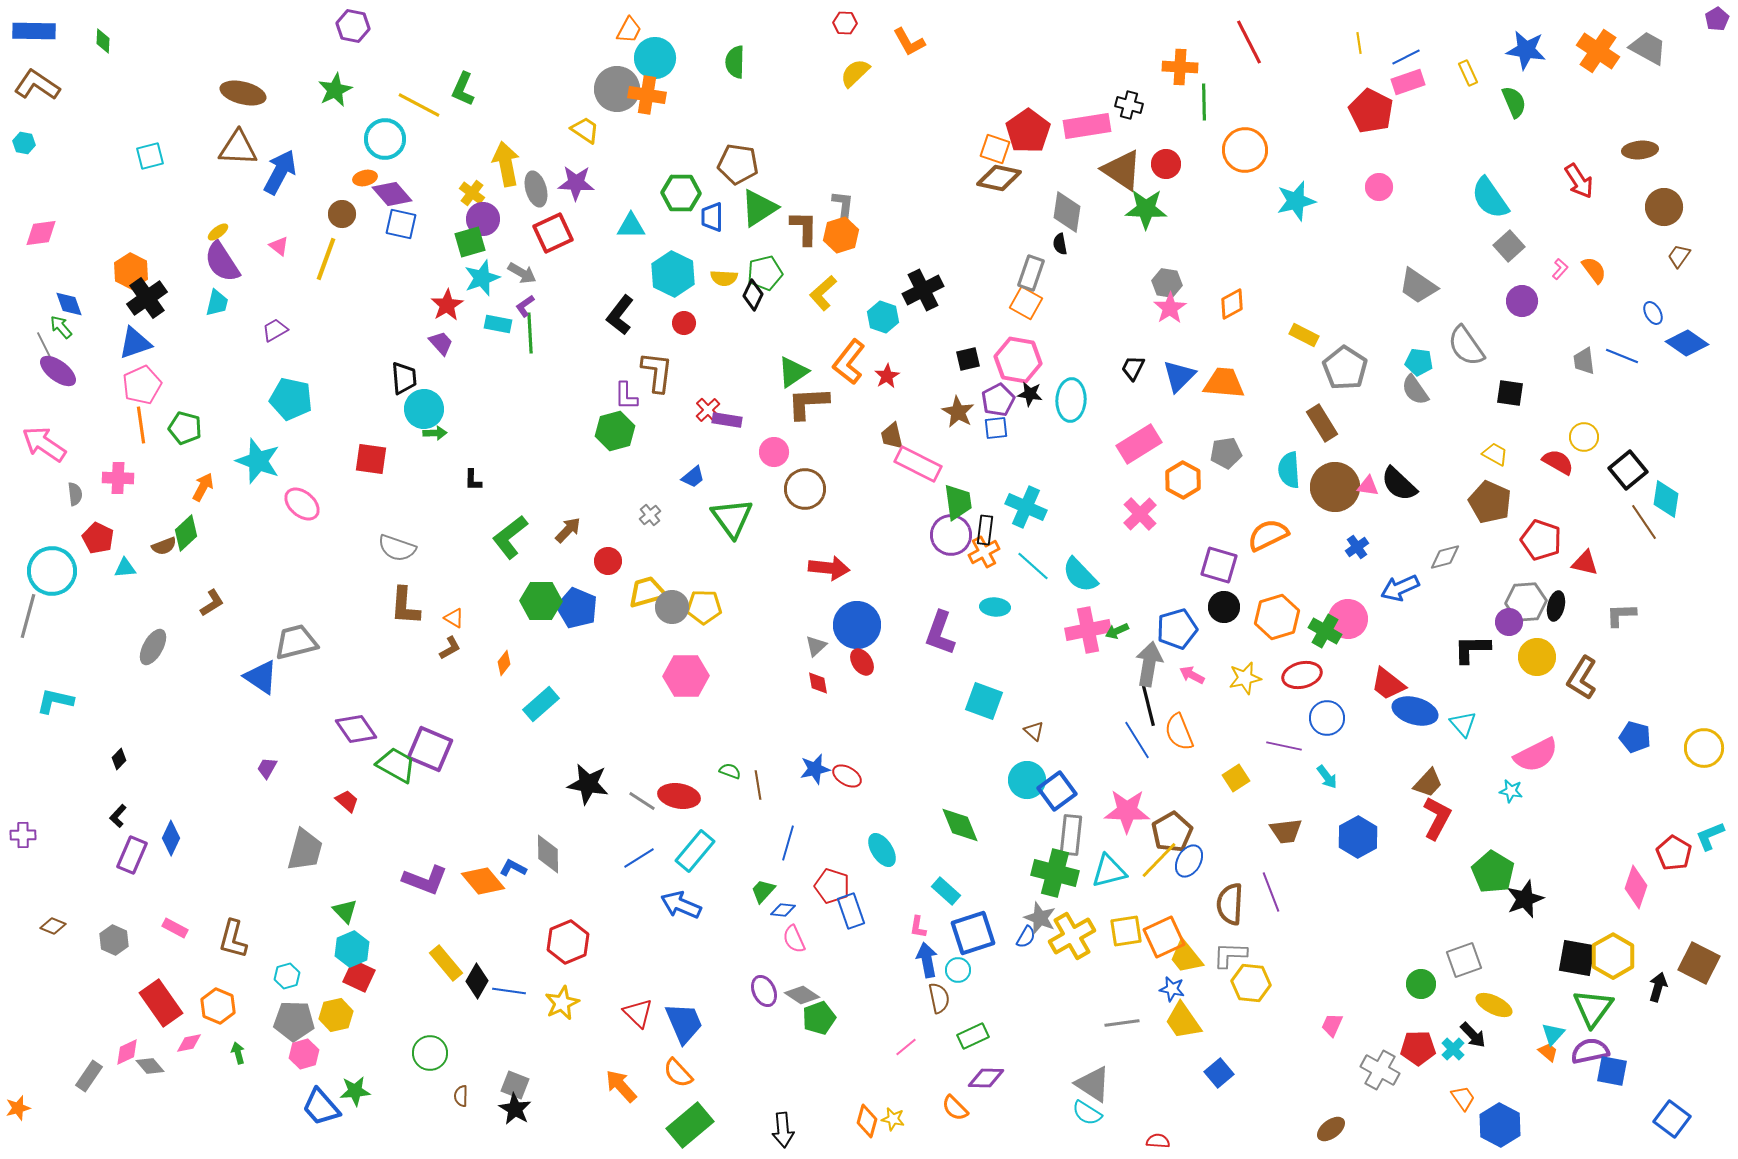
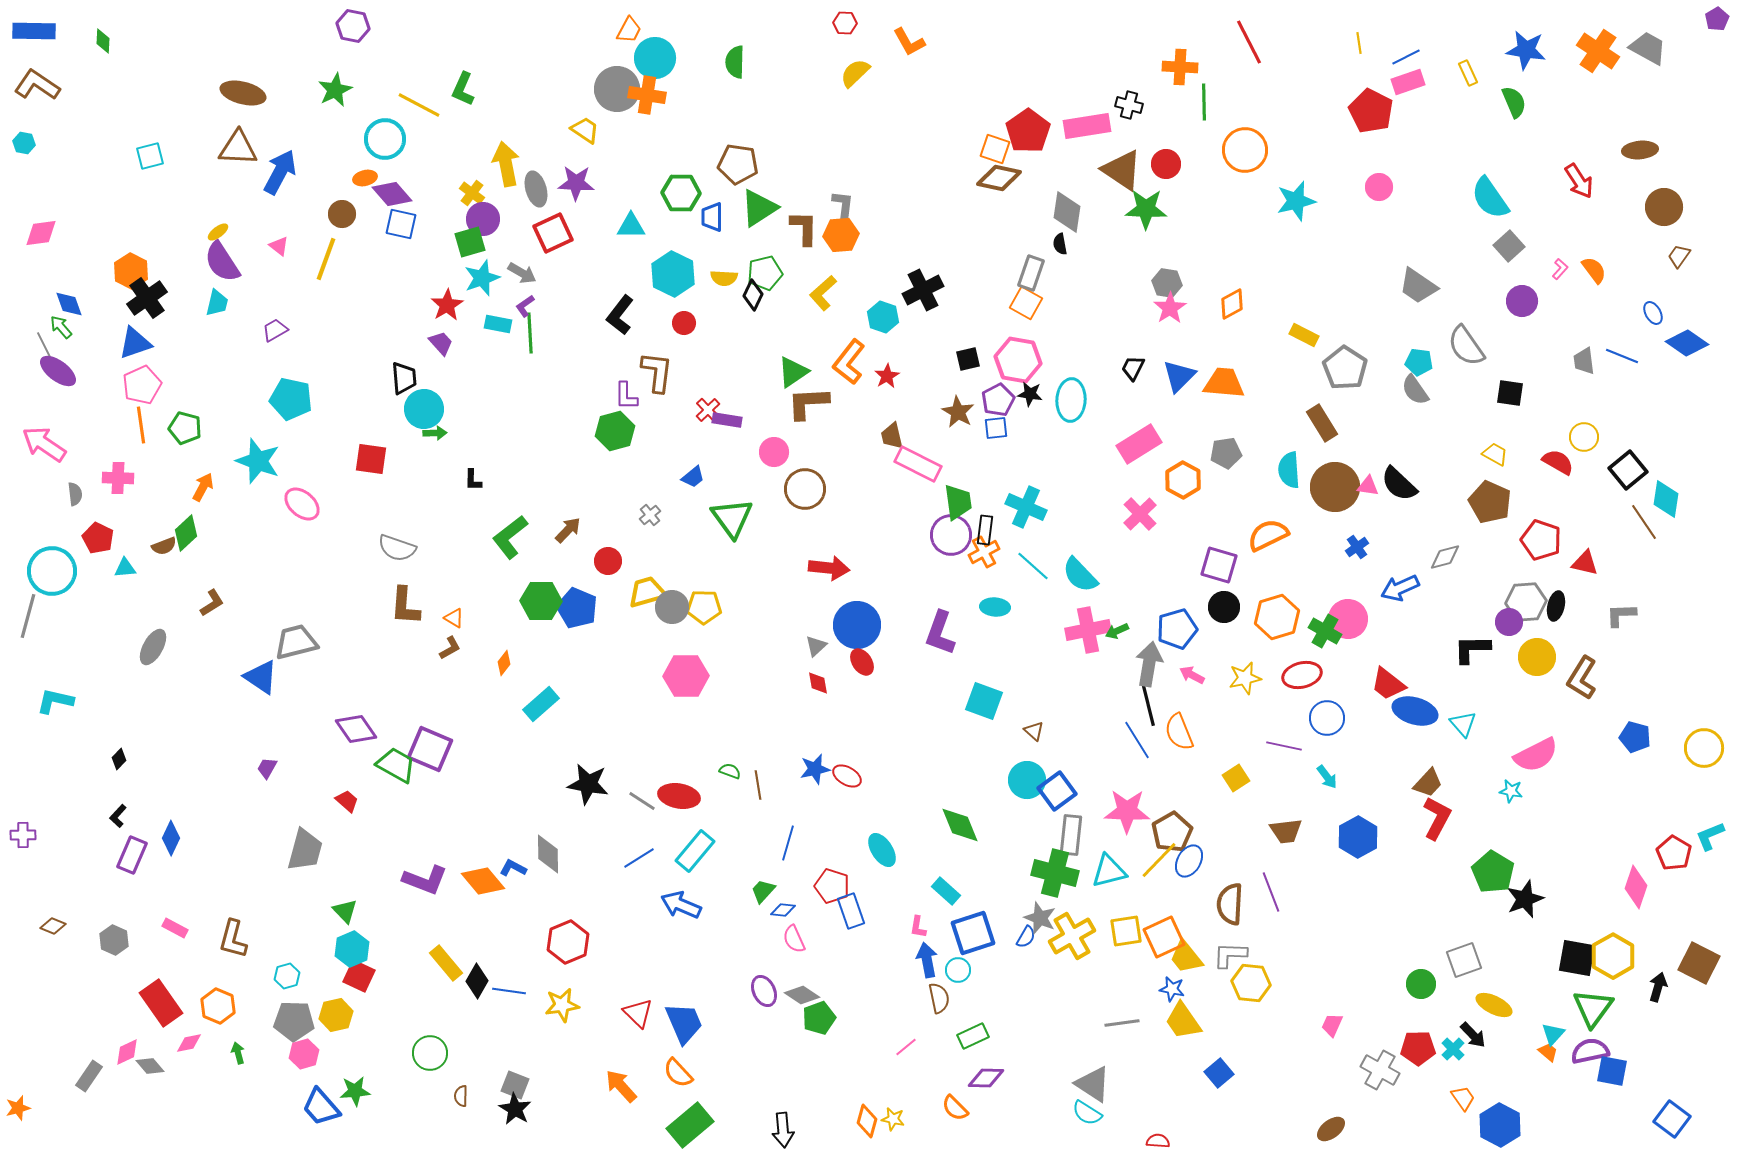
orange hexagon at (841, 235): rotated 12 degrees clockwise
yellow star at (562, 1003): moved 2 px down; rotated 16 degrees clockwise
